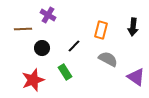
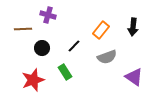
purple cross: rotated 14 degrees counterclockwise
orange rectangle: rotated 24 degrees clockwise
gray semicircle: moved 1 px left, 2 px up; rotated 132 degrees clockwise
purple triangle: moved 2 px left
